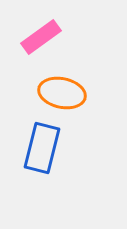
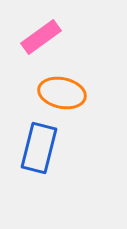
blue rectangle: moved 3 px left
